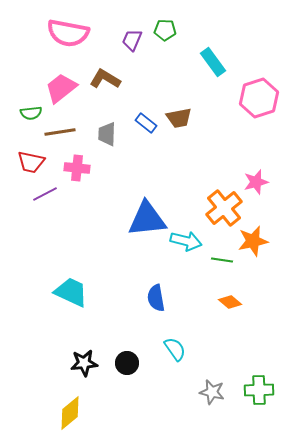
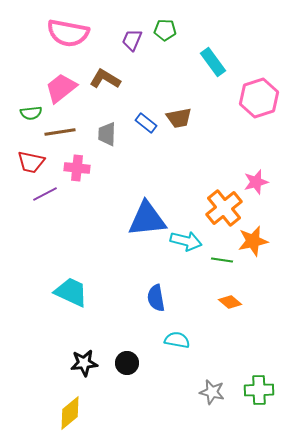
cyan semicircle: moved 2 px right, 9 px up; rotated 45 degrees counterclockwise
